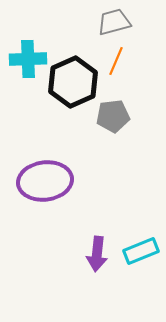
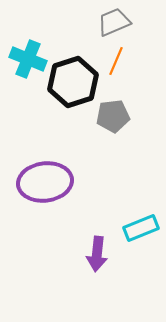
gray trapezoid: rotated 8 degrees counterclockwise
cyan cross: rotated 24 degrees clockwise
black hexagon: rotated 6 degrees clockwise
purple ellipse: moved 1 px down
cyan rectangle: moved 23 px up
